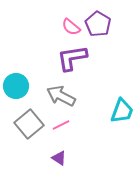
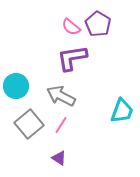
pink line: rotated 30 degrees counterclockwise
